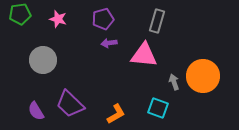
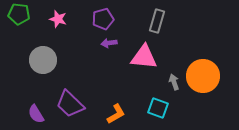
green pentagon: moved 1 px left; rotated 15 degrees clockwise
pink triangle: moved 2 px down
purple semicircle: moved 3 px down
